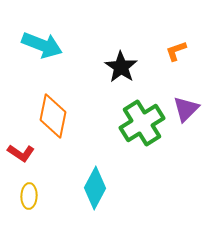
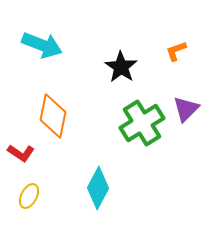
cyan diamond: moved 3 px right
yellow ellipse: rotated 25 degrees clockwise
